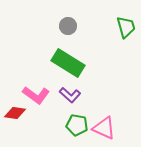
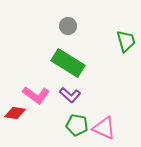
green trapezoid: moved 14 px down
